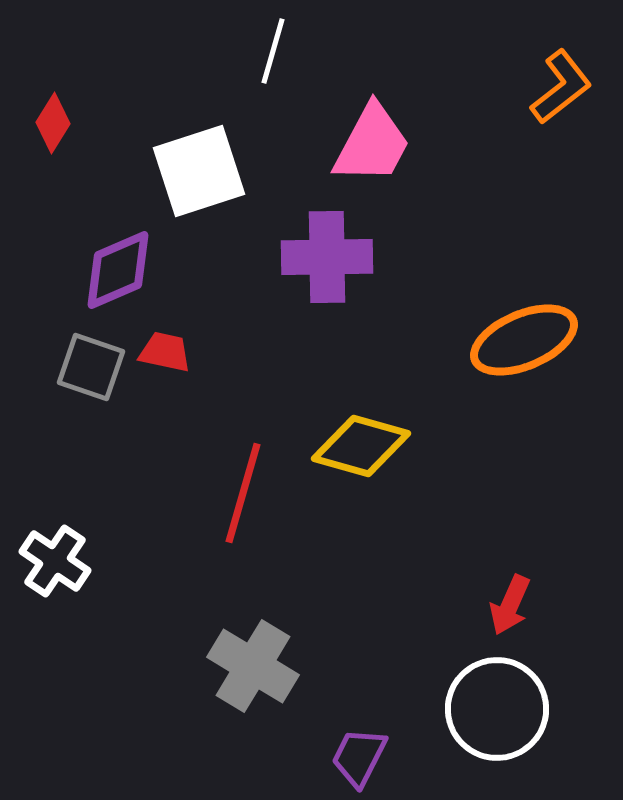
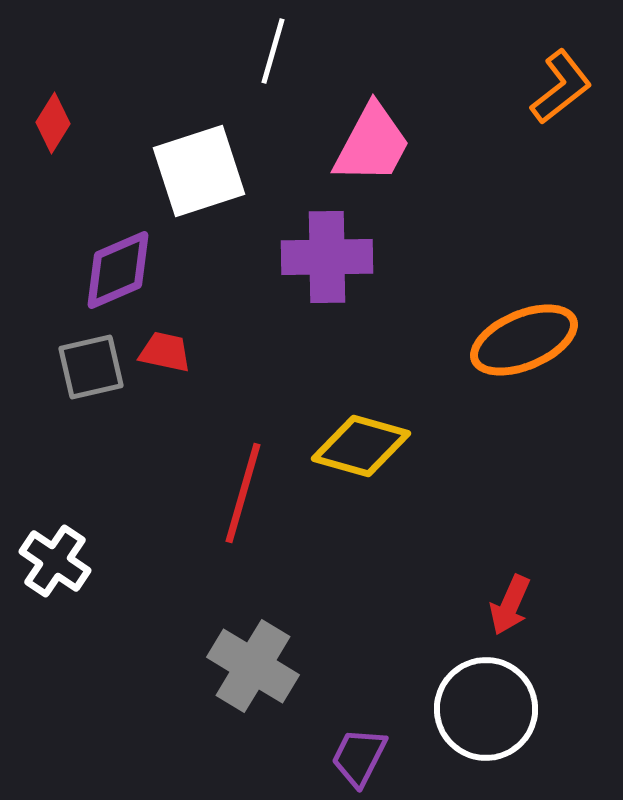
gray square: rotated 32 degrees counterclockwise
white circle: moved 11 px left
